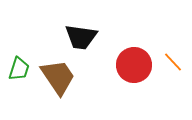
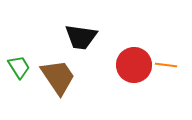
orange line: moved 7 px left, 3 px down; rotated 40 degrees counterclockwise
green trapezoid: moved 2 px up; rotated 50 degrees counterclockwise
